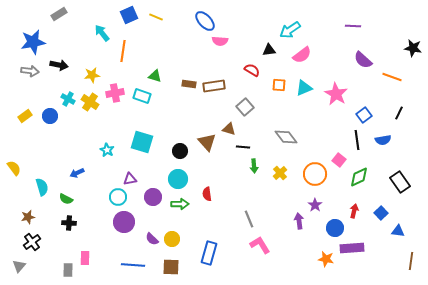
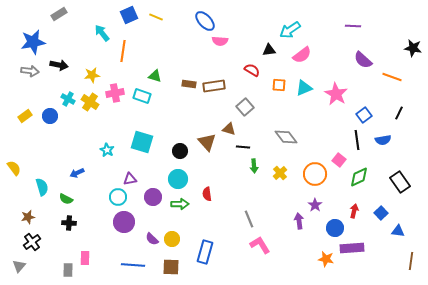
blue rectangle at (209, 253): moved 4 px left, 1 px up
